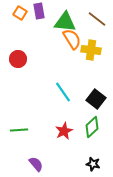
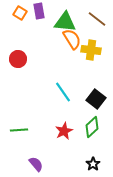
black star: rotated 24 degrees clockwise
